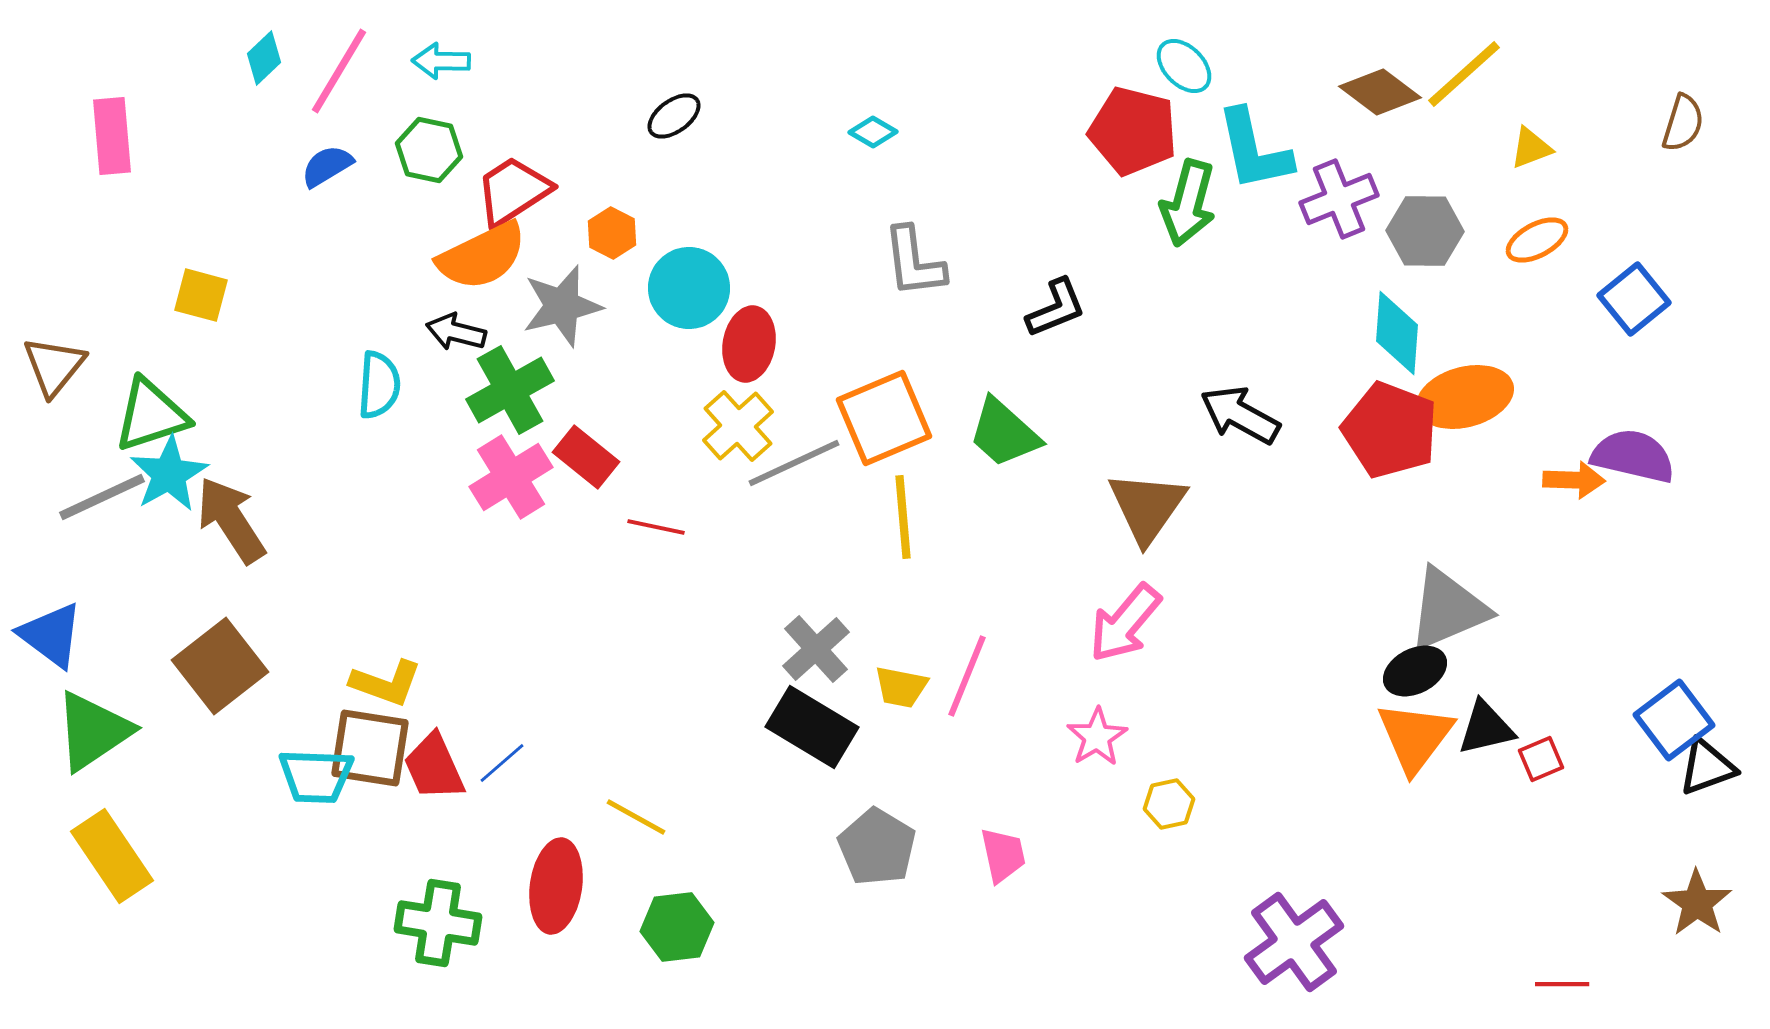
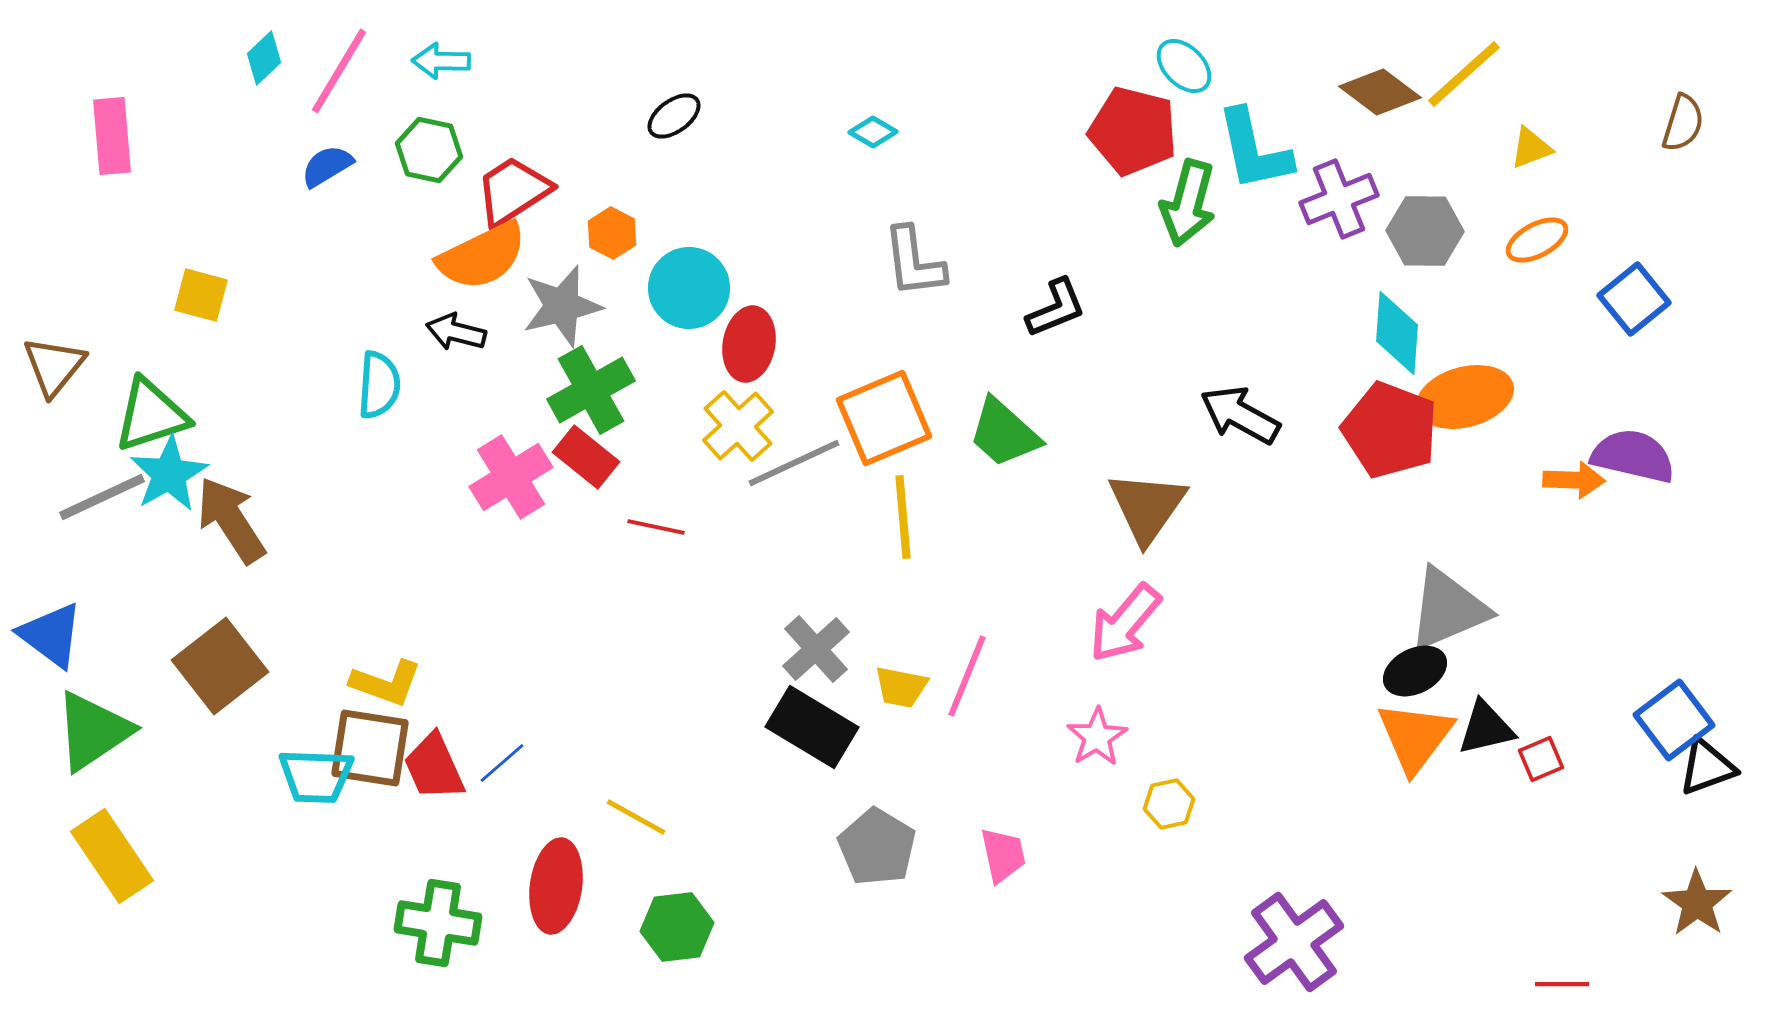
green cross at (510, 390): moved 81 px right
